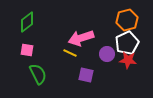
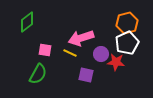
orange hexagon: moved 3 px down
pink square: moved 18 px right
purple circle: moved 6 px left
red star: moved 12 px left, 2 px down
green semicircle: rotated 55 degrees clockwise
